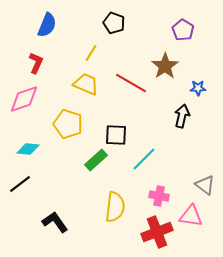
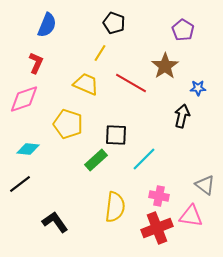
yellow line: moved 9 px right
red cross: moved 4 px up
